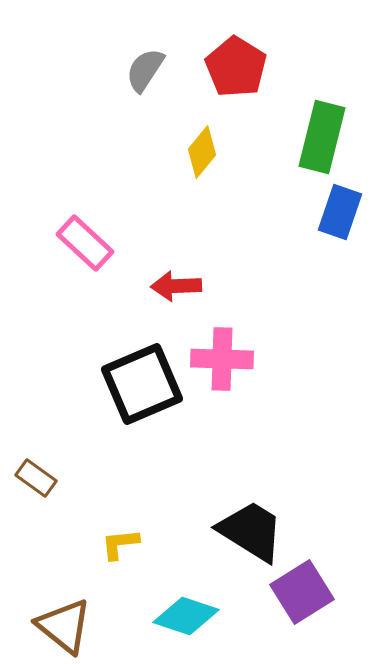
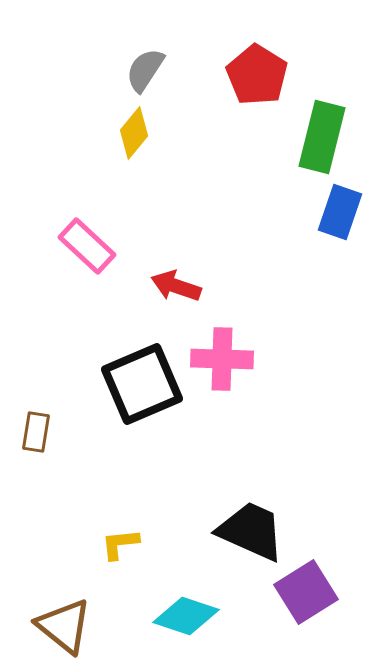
red pentagon: moved 21 px right, 8 px down
yellow diamond: moved 68 px left, 19 px up
pink rectangle: moved 2 px right, 3 px down
red arrow: rotated 21 degrees clockwise
brown rectangle: moved 46 px up; rotated 63 degrees clockwise
black trapezoid: rotated 8 degrees counterclockwise
purple square: moved 4 px right
